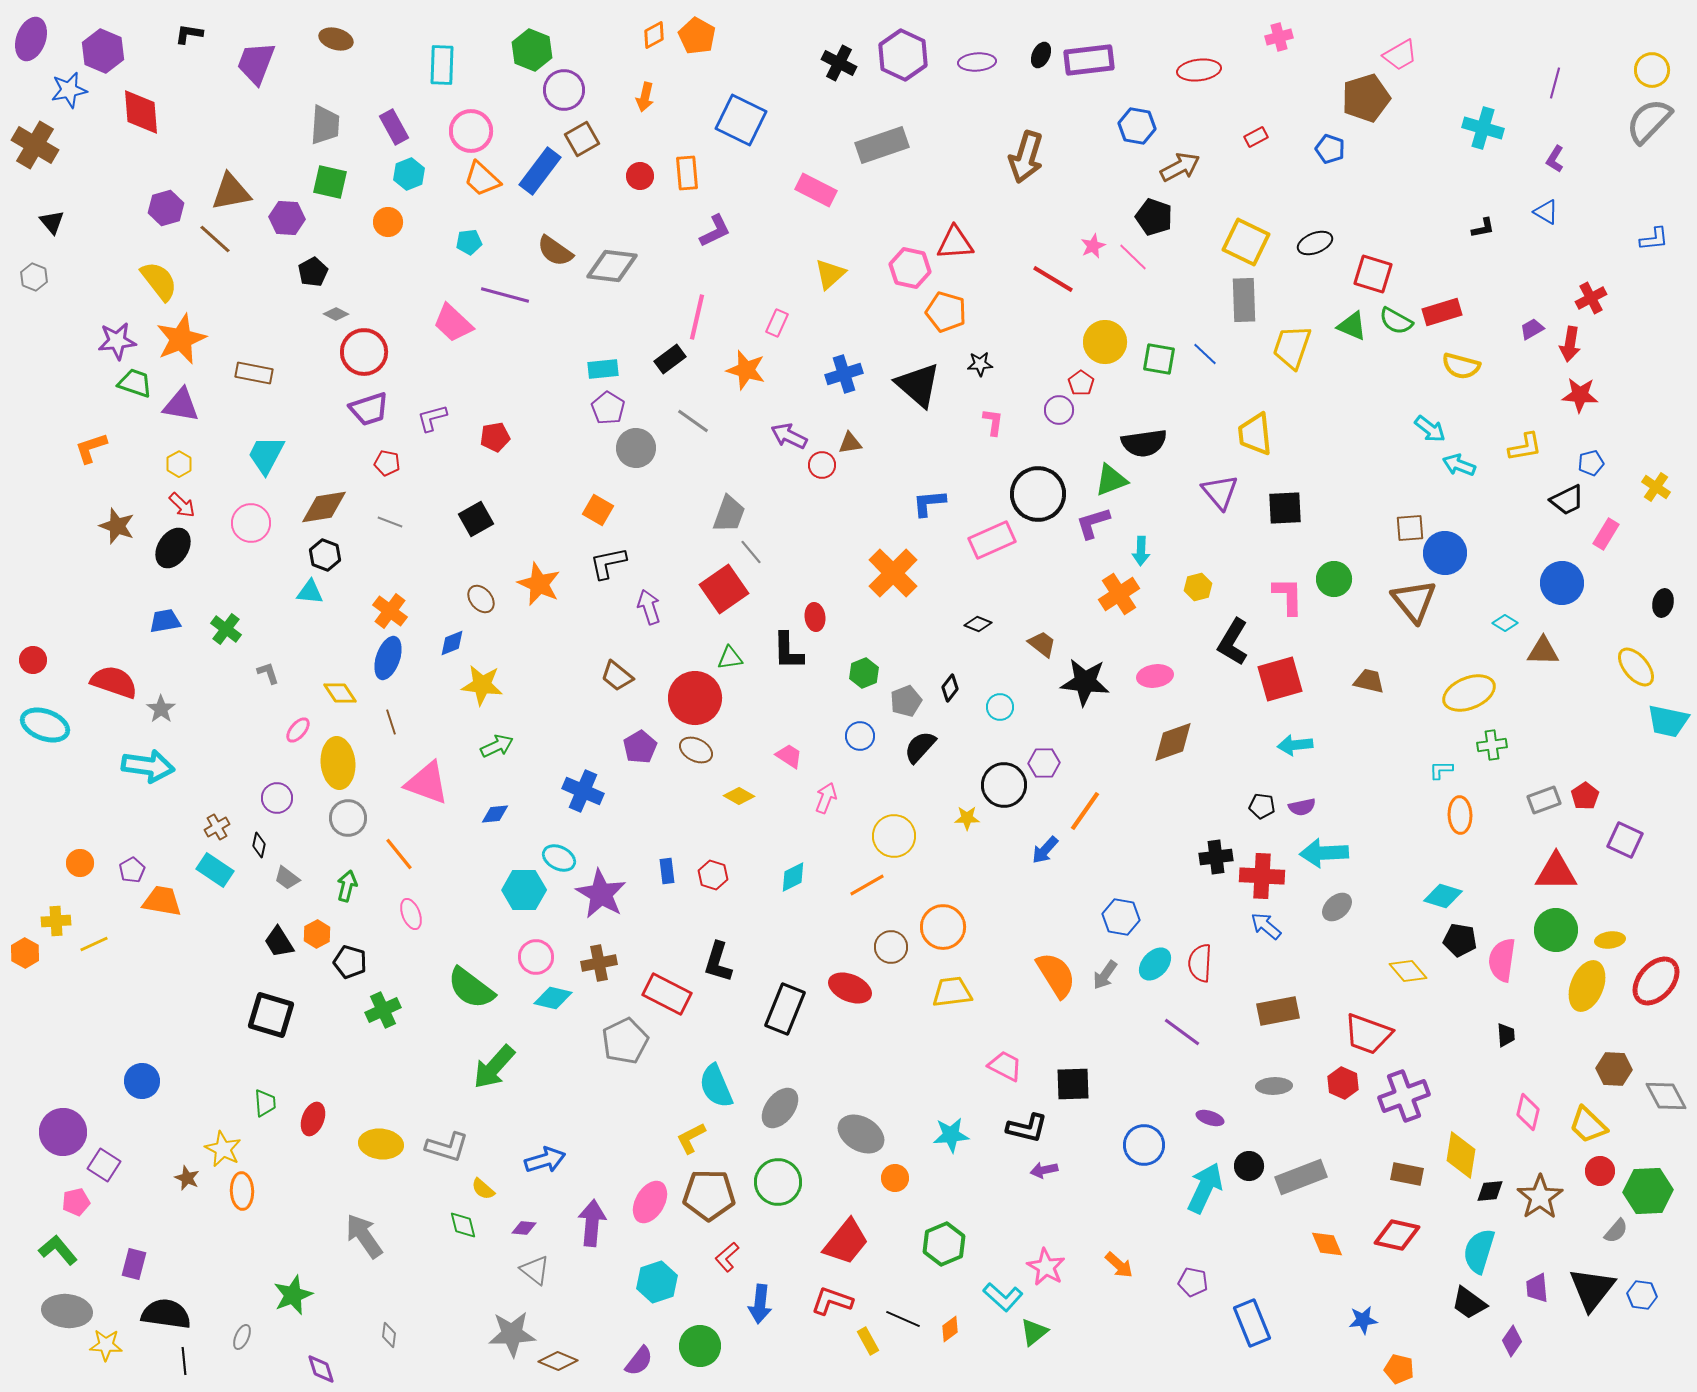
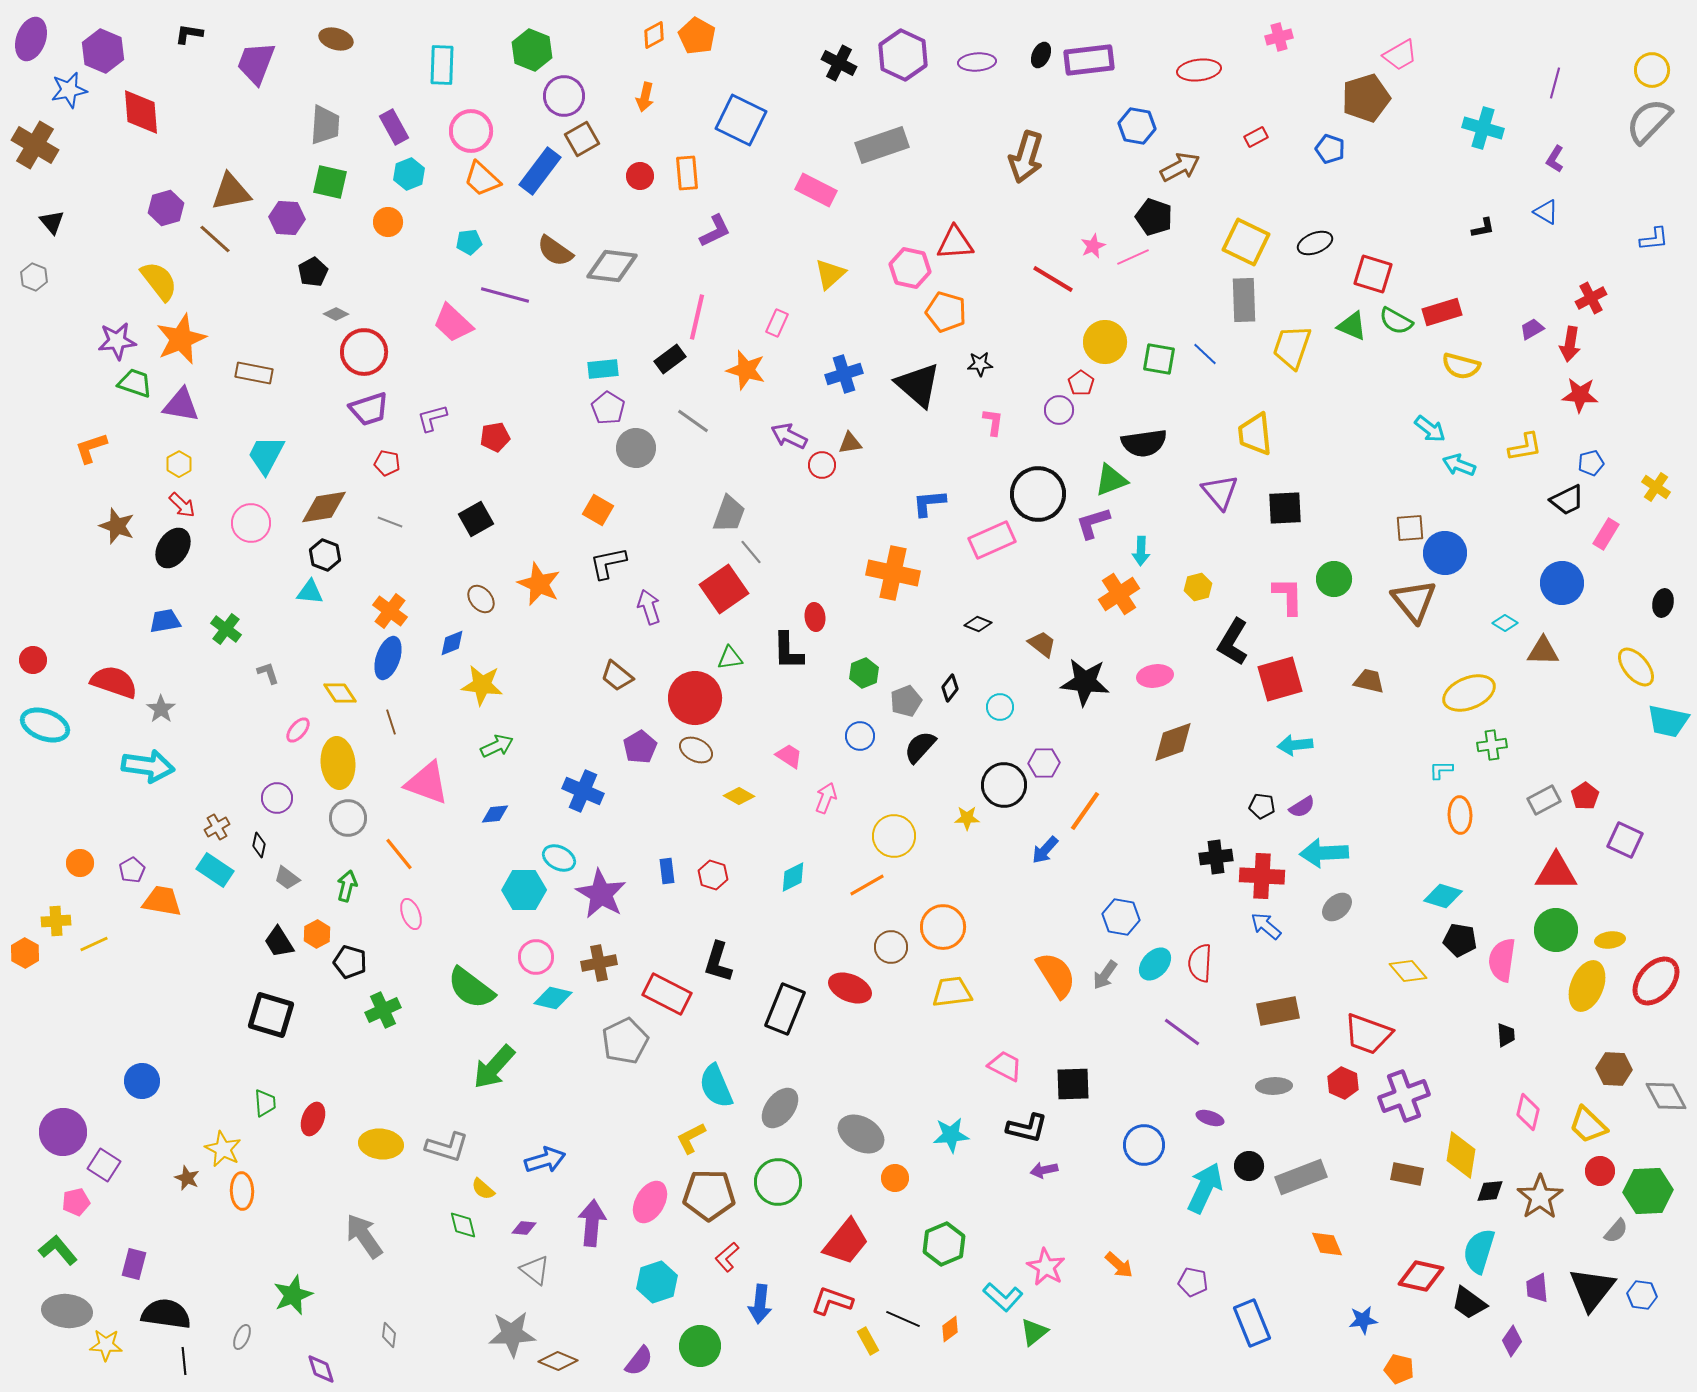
purple circle at (564, 90): moved 6 px down
pink line at (1133, 257): rotated 68 degrees counterclockwise
orange cross at (893, 573): rotated 33 degrees counterclockwise
gray rectangle at (1544, 800): rotated 8 degrees counterclockwise
purple semicircle at (1302, 807): rotated 20 degrees counterclockwise
red diamond at (1397, 1235): moved 24 px right, 41 px down
